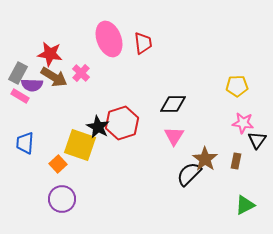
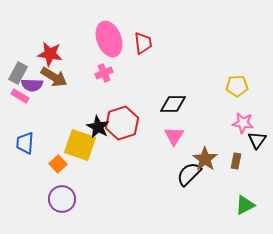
pink cross: moved 23 px right; rotated 24 degrees clockwise
